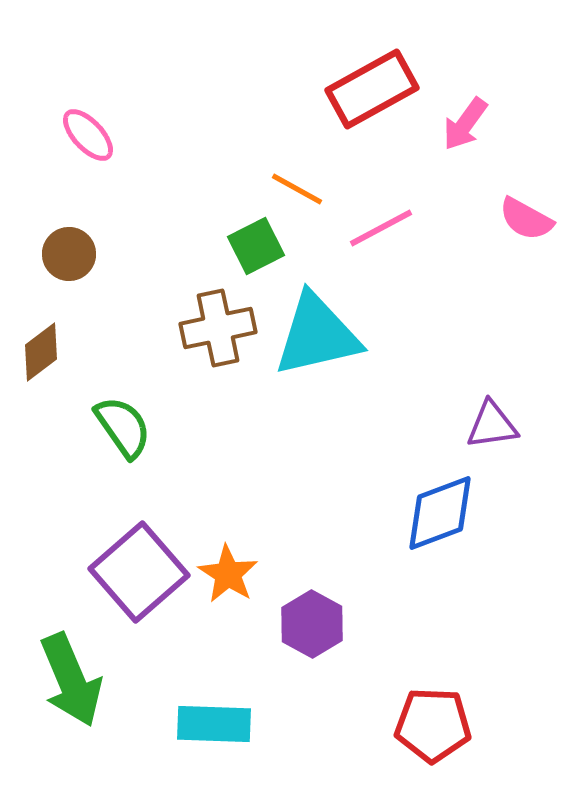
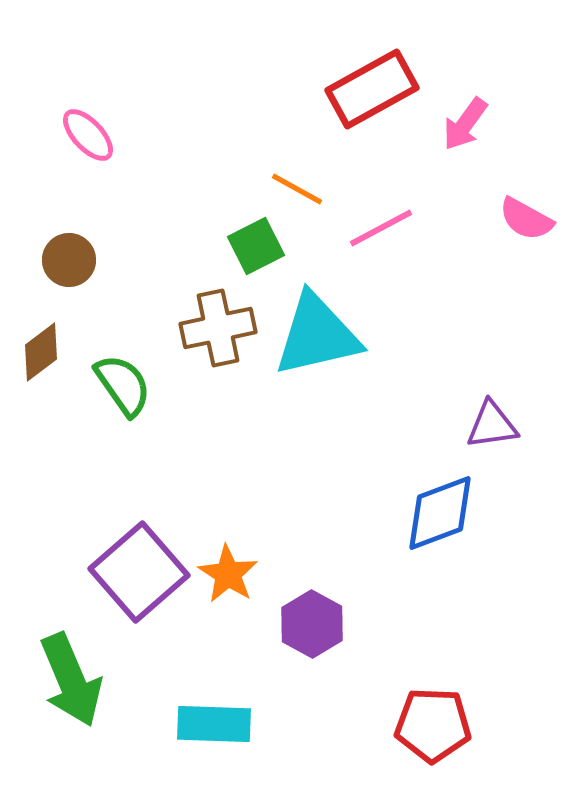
brown circle: moved 6 px down
green semicircle: moved 42 px up
